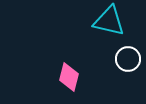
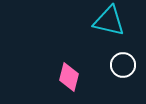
white circle: moved 5 px left, 6 px down
